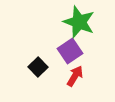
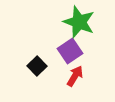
black square: moved 1 px left, 1 px up
